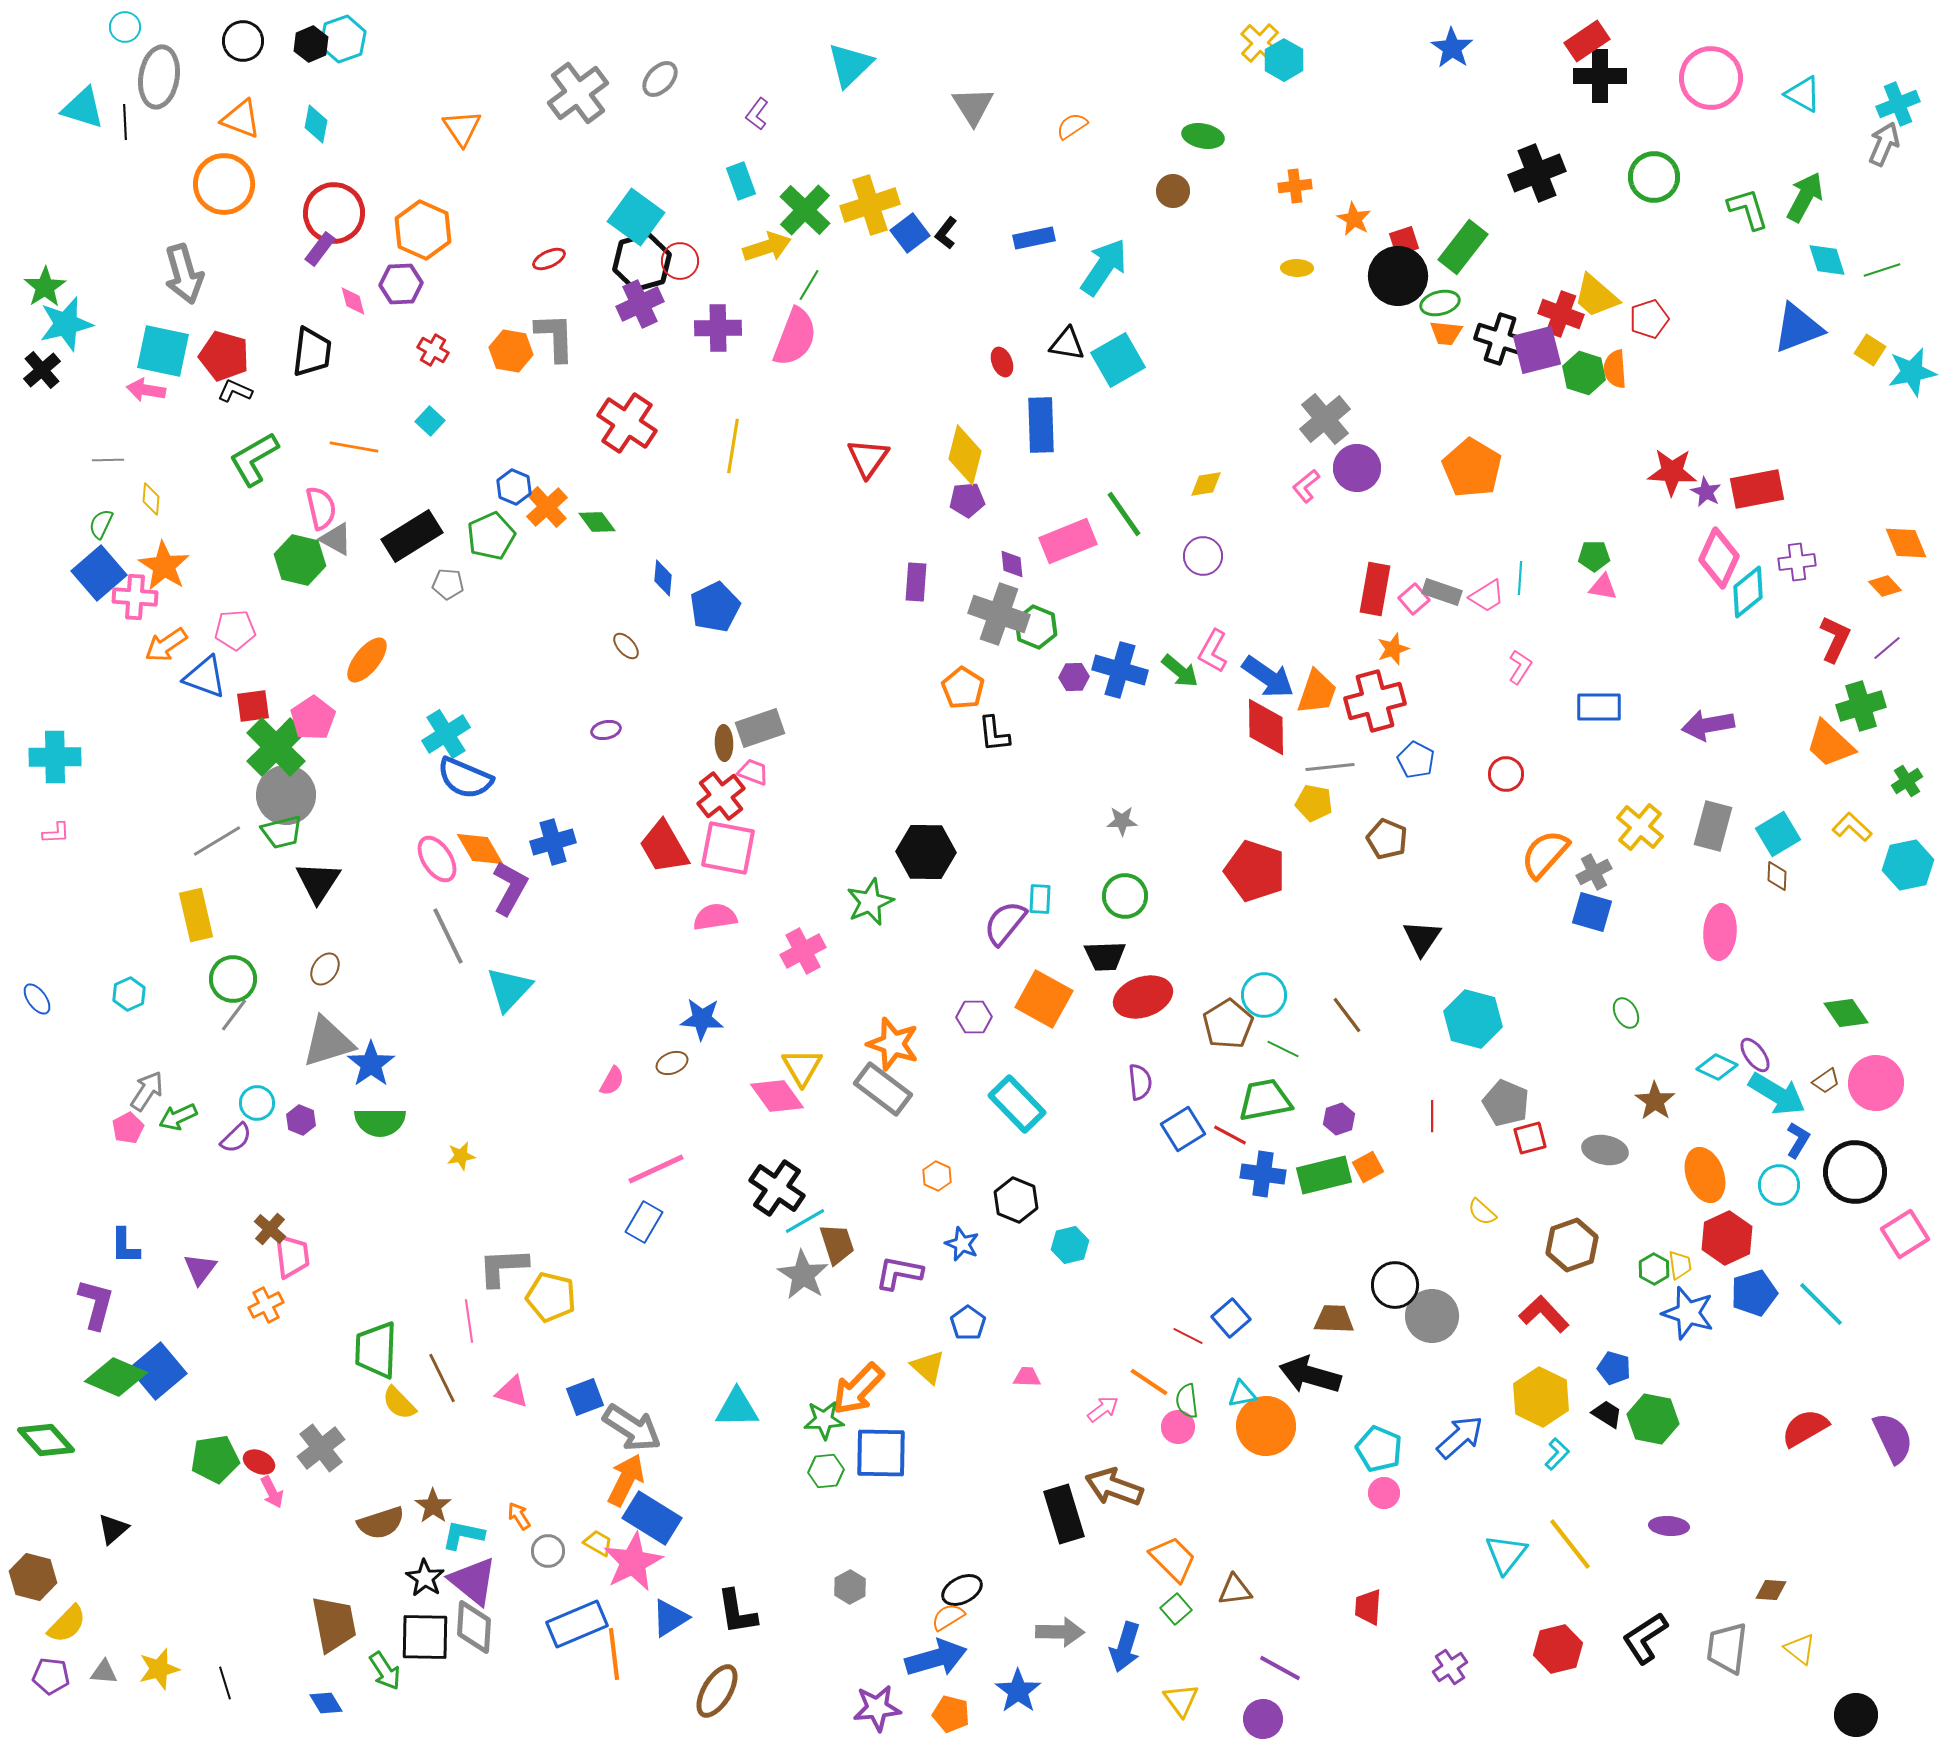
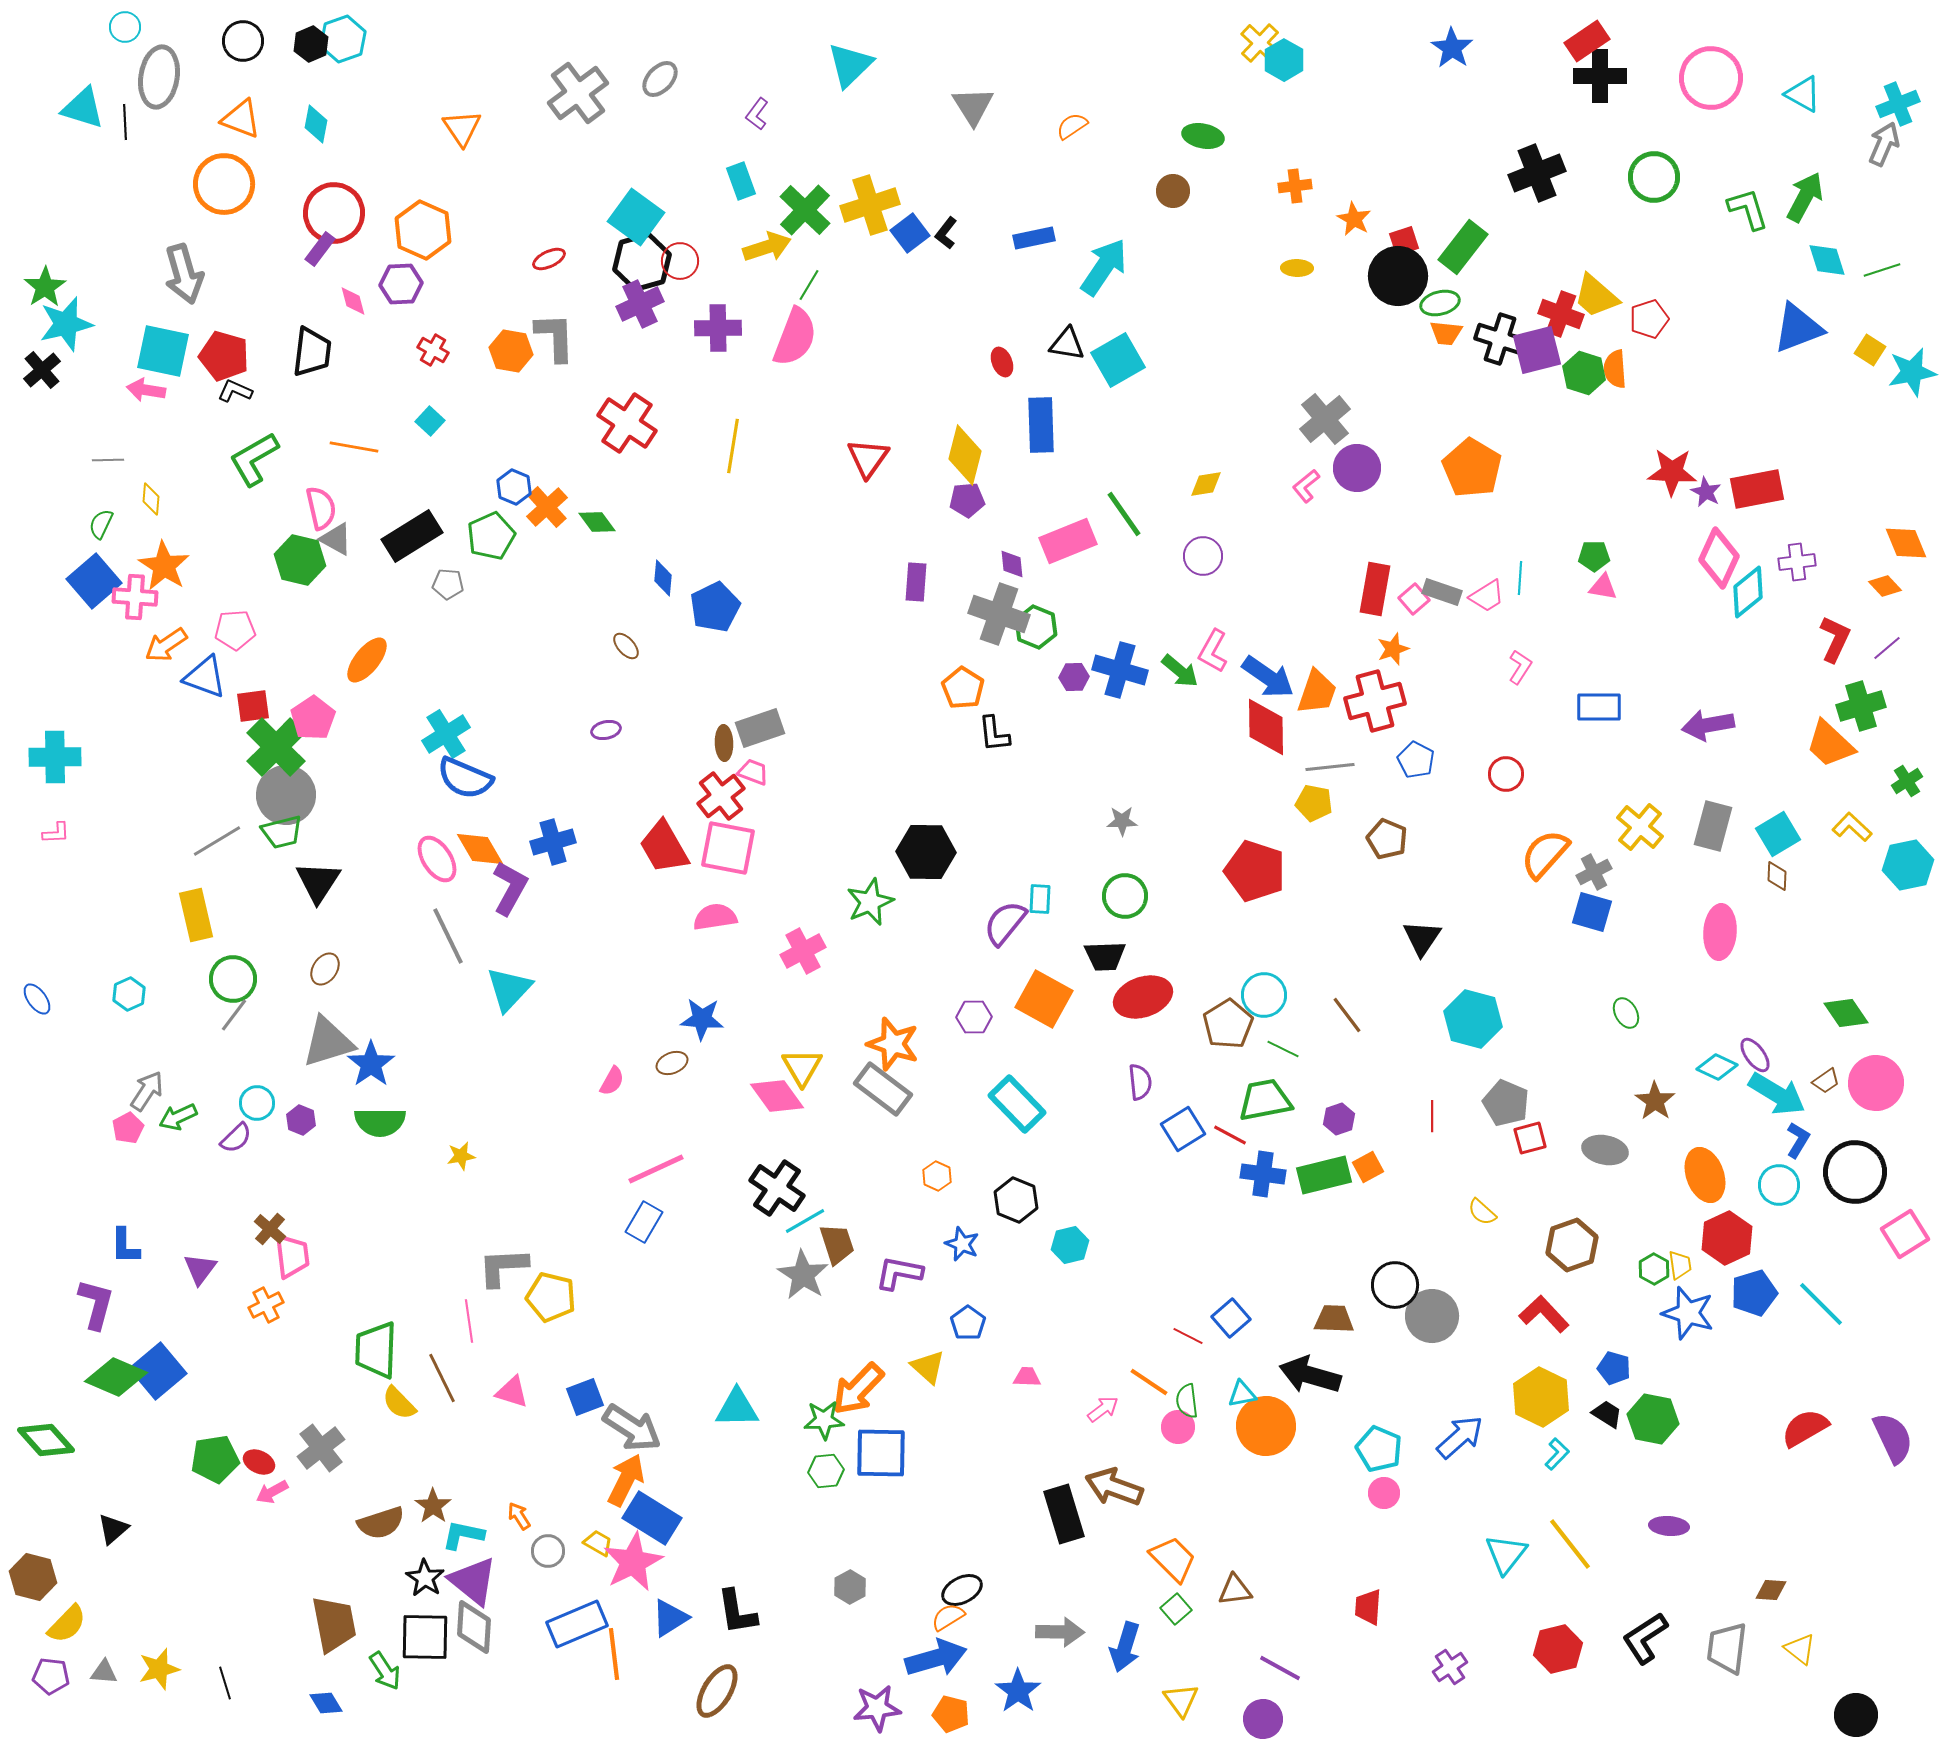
blue square at (99, 573): moved 5 px left, 8 px down
pink arrow at (272, 1492): rotated 88 degrees clockwise
